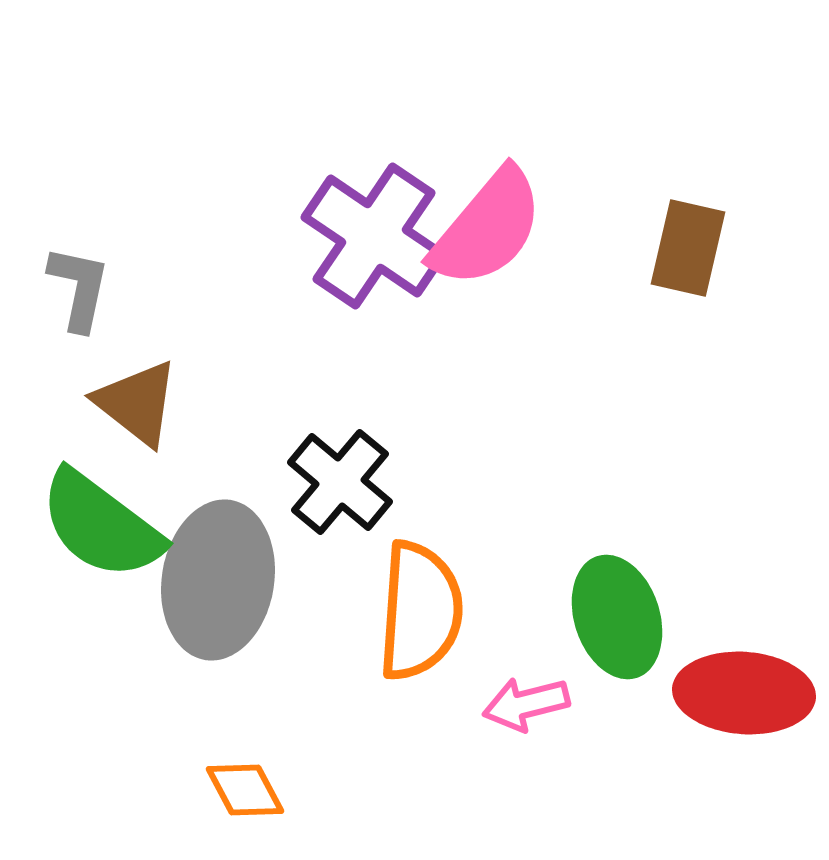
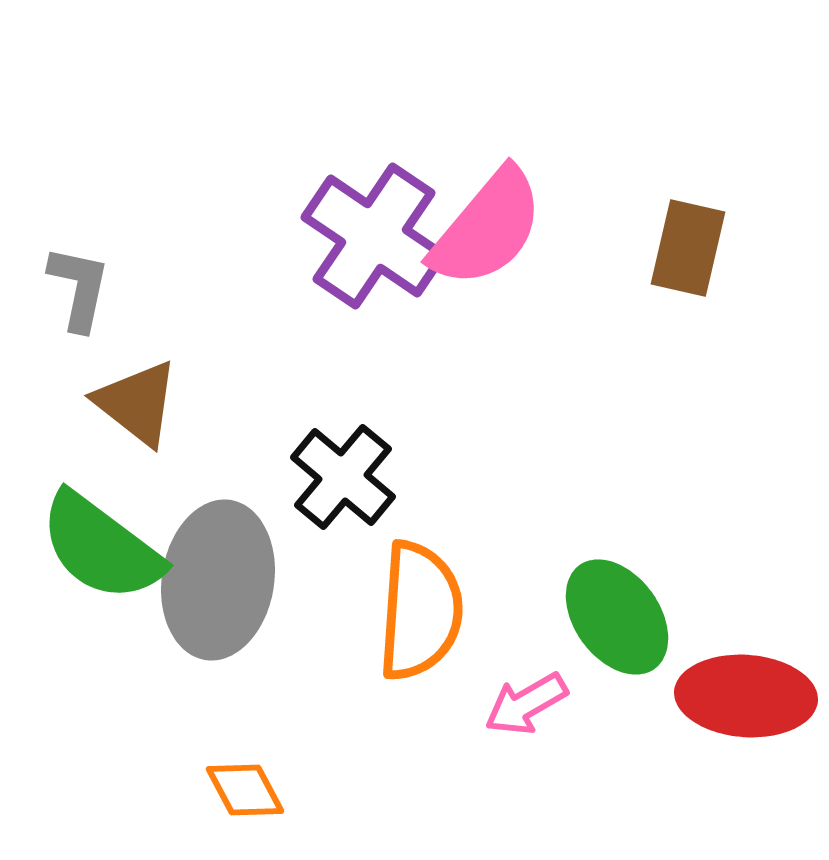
black cross: moved 3 px right, 5 px up
green semicircle: moved 22 px down
green ellipse: rotated 18 degrees counterclockwise
red ellipse: moved 2 px right, 3 px down
pink arrow: rotated 16 degrees counterclockwise
